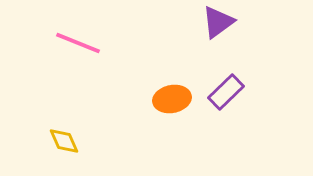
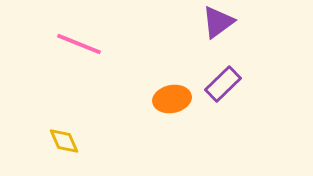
pink line: moved 1 px right, 1 px down
purple rectangle: moved 3 px left, 8 px up
